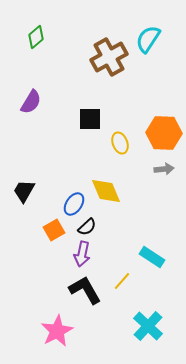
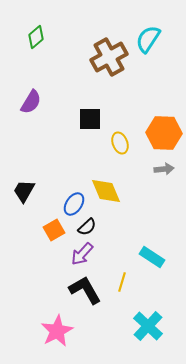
purple arrow: rotated 30 degrees clockwise
yellow line: moved 1 px down; rotated 24 degrees counterclockwise
